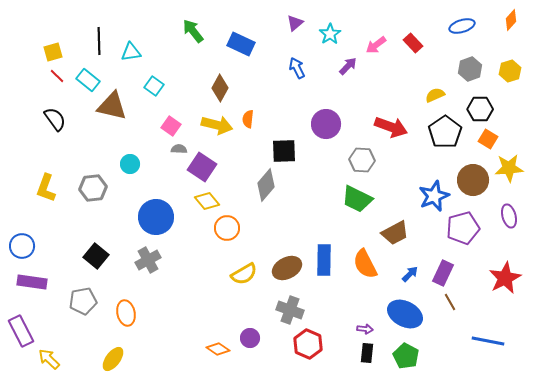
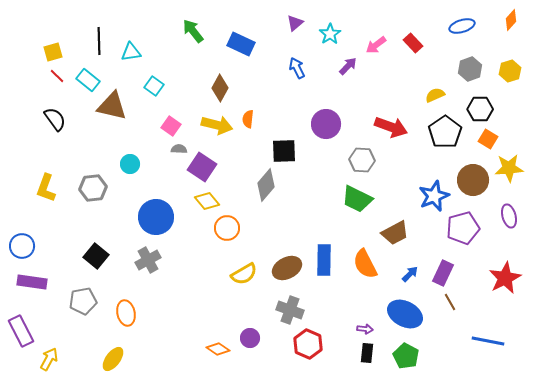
yellow arrow at (49, 359): rotated 75 degrees clockwise
